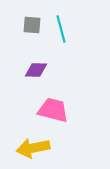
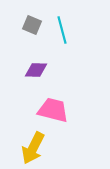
gray square: rotated 18 degrees clockwise
cyan line: moved 1 px right, 1 px down
yellow arrow: rotated 52 degrees counterclockwise
